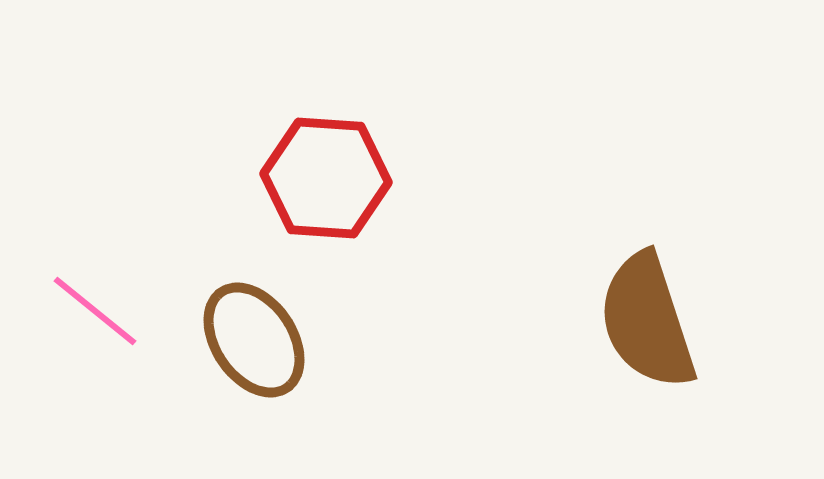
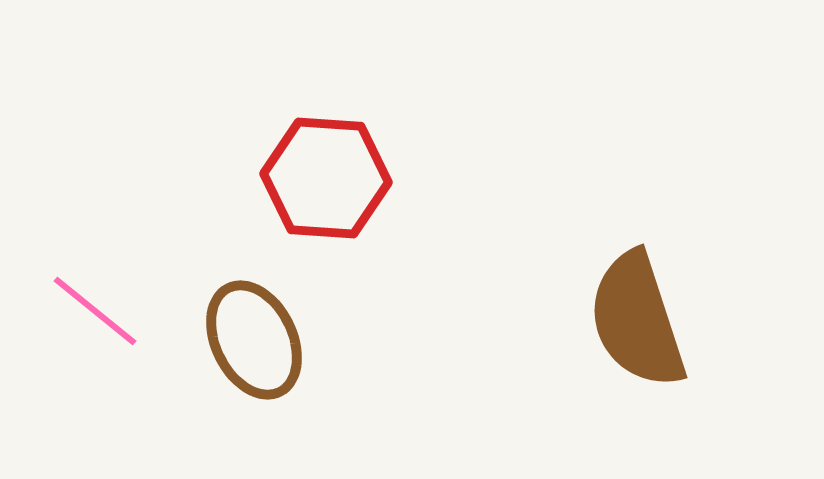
brown semicircle: moved 10 px left, 1 px up
brown ellipse: rotated 8 degrees clockwise
